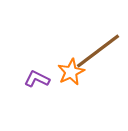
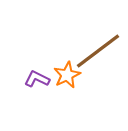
orange star: moved 4 px left, 3 px down
